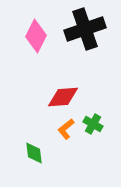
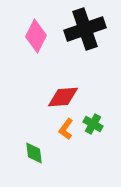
orange L-shape: rotated 15 degrees counterclockwise
